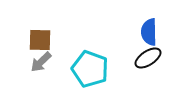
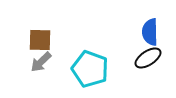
blue semicircle: moved 1 px right
